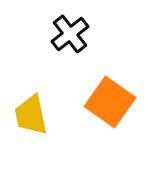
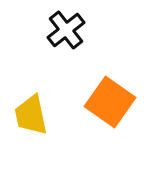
black cross: moved 4 px left, 4 px up
